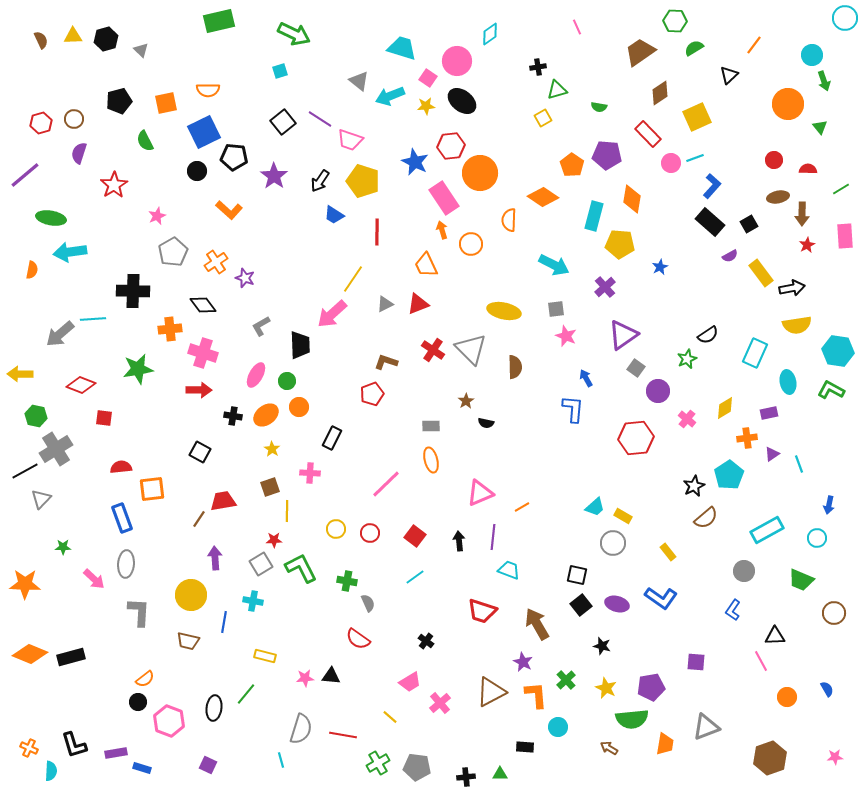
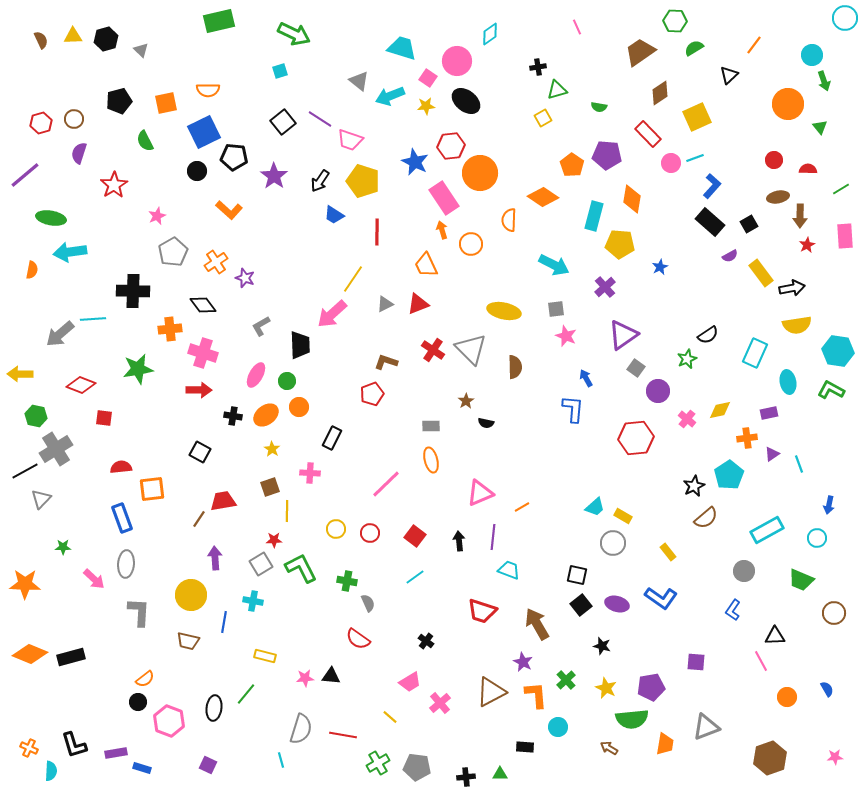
black ellipse at (462, 101): moved 4 px right
brown arrow at (802, 214): moved 2 px left, 2 px down
yellow diamond at (725, 408): moved 5 px left, 2 px down; rotated 20 degrees clockwise
